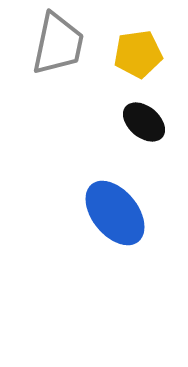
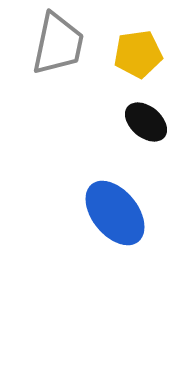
black ellipse: moved 2 px right
